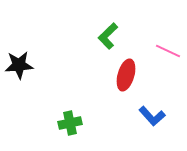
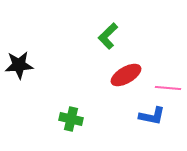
pink line: moved 37 px down; rotated 20 degrees counterclockwise
red ellipse: rotated 44 degrees clockwise
blue L-shape: rotated 36 degrees counterclockwise
green cross: moved 1 px right, 4 px up; rotated 25 degrees clockwise
